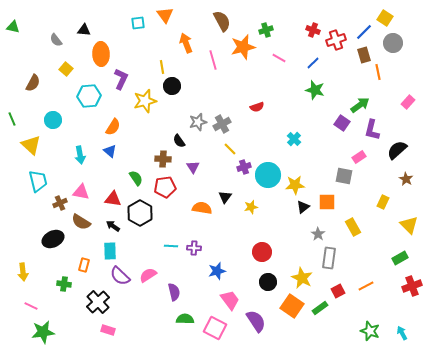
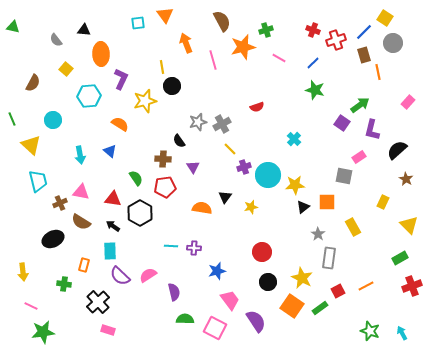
orange semicircle at (113, 127): moved 7 px right, 3 px up; rotated 90 degrees counterclockwise
